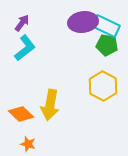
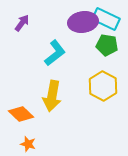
cyan rectangle: moved 7 px up
cyan L-shape: moved 30 px right, 5 px down
yellow arrow: moved 2 px right, 9 px up
